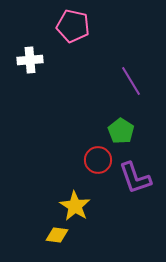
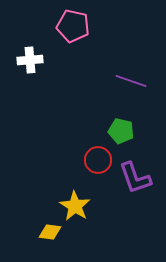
purple line: rotated 40 degrees counterclockwise
green pentagon: rotated 20 degrees counterclockwise
yellow diamond: moved 7 px left, 3 px up
